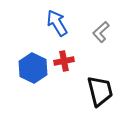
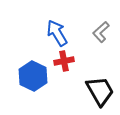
blue arrow: moved 10 px down
blue hexagon: moved 8 px down
black trapezoid: rotated 16 degrees counterclockwise
